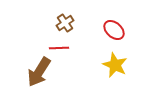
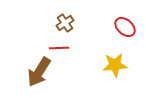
red ellipse: moved 11 px right, 3 px up
yellow star: rotated 30 degrees counterclockwise
